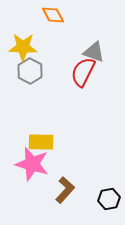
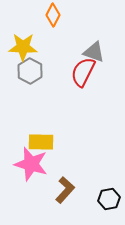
orange diamond: rotated 55 degrees clockwise
pink star: moved 1 px left
